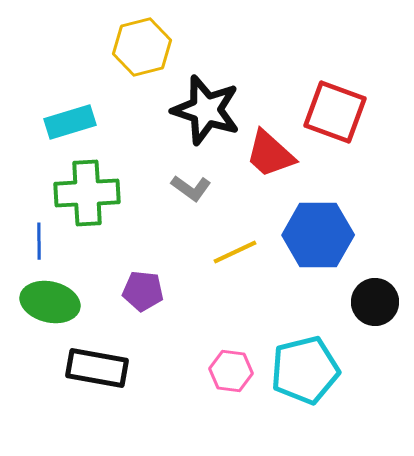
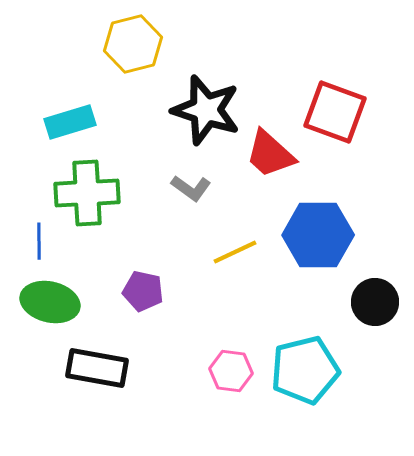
yellow hexagon: moved 9 px left, 3 px up
purple pentagon: rotated 6 degrees clockwise
